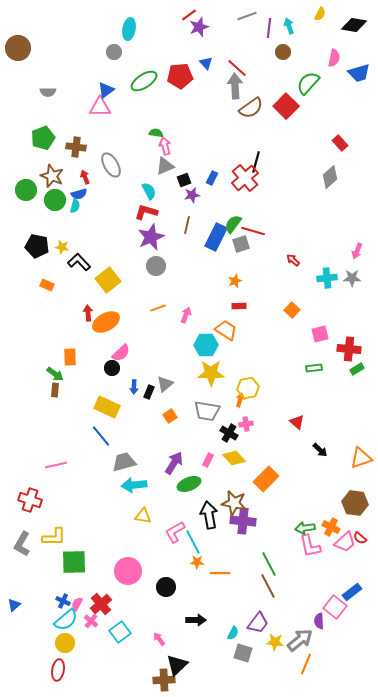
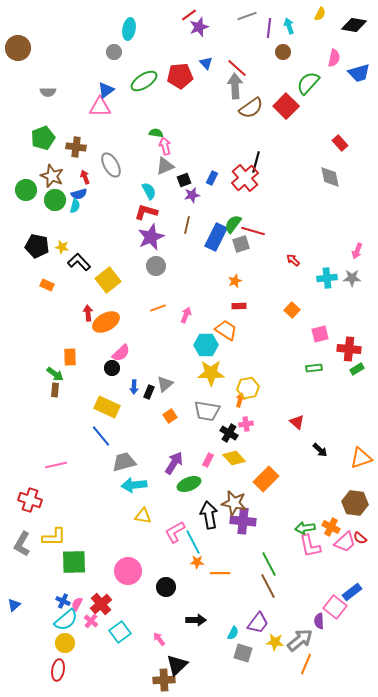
gray diamond at (330, 177): rotated 60 degrees counterclockwise
